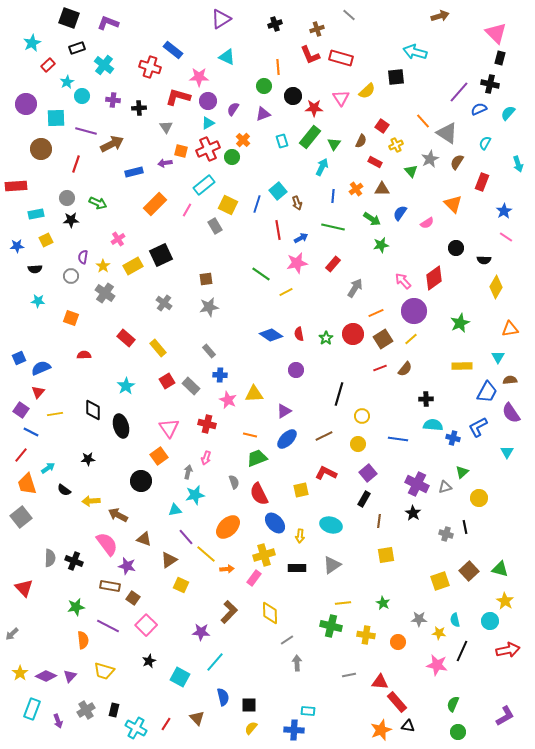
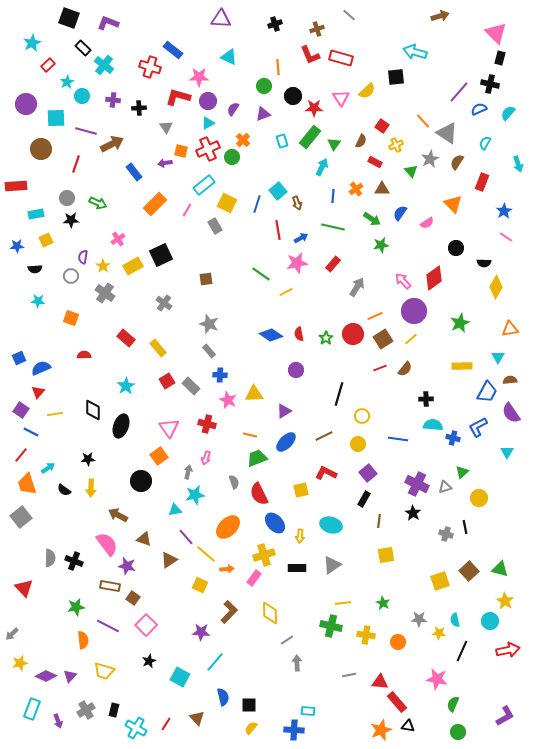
purple triangle at (221, 19): rotated 35 degrees clockwise
black rectangle at (77, 48): moved 6 px right; rotated 63 degrees clockwise
cyan triangle at (227, 57): moved 2 px right
blue rectangle at (134, 172): rotated 66 degrees clockwise
yellow square at (228, 205): moved 1 px left, 2 px up
black semicircle at (484, 260): moved 3 px down
gray arrow at (355, 288): moved 2 px right, 1 px up
gray star at (209, 307): moved 17 px down; rotated 30 degrees clockwise
orange line at (376, 313): moved 1 px left, 3 px down
black ellipse at (121, 426): rotated 35 degrees clockwise
blue ellipse at (287, 439): moved 1 px left, 3 px down
yellow arrow at (91, 501): moved 13 px up; rotated 84 degrees counterclockwise
yellow square at (181, 585): moved 19 px right
pink star at (437, 665): moved 14 px down
yellow star at (20, 673): moved 10 px up; rotated 21 degrees clockwise
